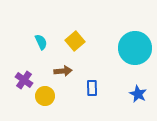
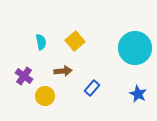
cyan semicircle: rotated 14 degrees clockwise
purple cross: moved 4 px up
blue rectangle: rotated 42 degrees clockwise
